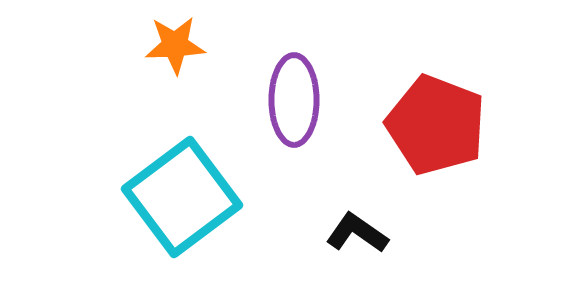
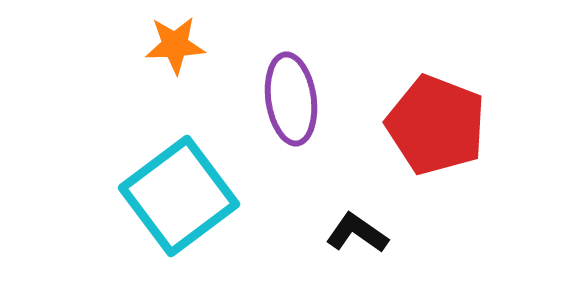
purple ellipse: moved 3 px left, 1 px up; rotated 8 degrees counterclockwise
cyan square: moved 3 px left, 1 px up
